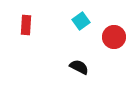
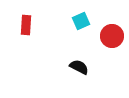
cyan square: rotated 12 degrees clockwise
red circle: moved 2 px left, 1 px up
